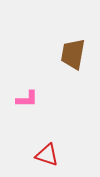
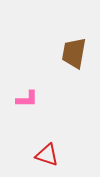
brown trapezoid: moved 1 px right, 1 px up
